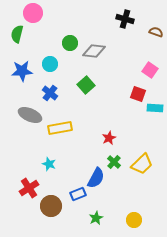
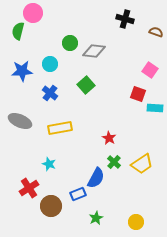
green semicircle: moved 1 px right, 3 px up
gray ellipse: moved 10 px left, 6 px down
red star: rotated 16 degrees counterclockwise
yellow trapezoid: rotated 10 degrees clockwise
yellow circle: moved 2 px right, 2 px down
